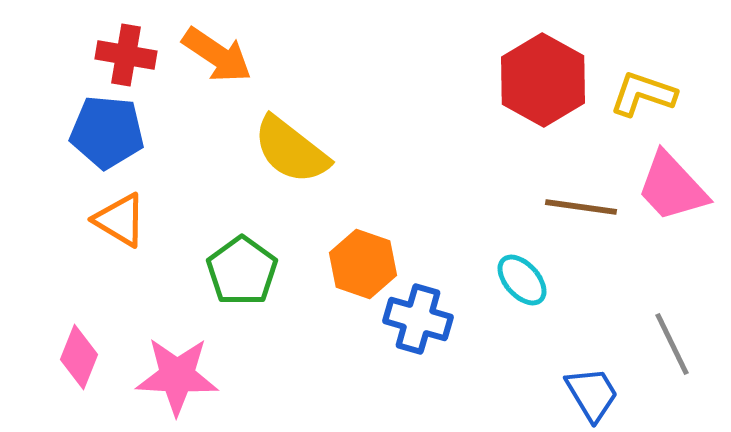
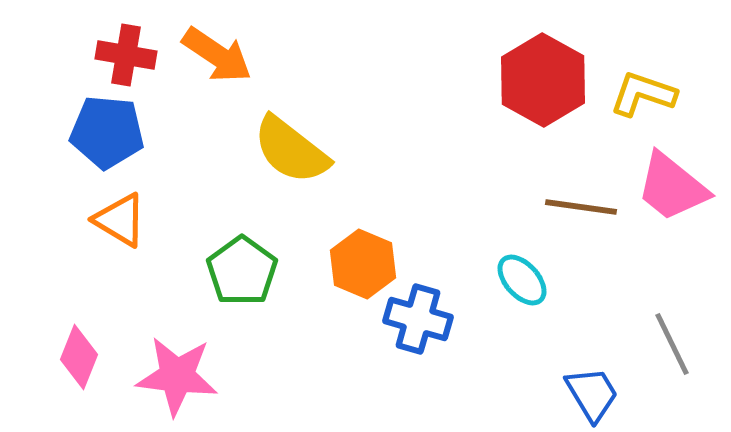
pink trapezoid: rotated 8 degrees counterclockwise
orange hexagon: rotated 4 degrees clockwise
pink star: rotated 4 degrees clockwise
